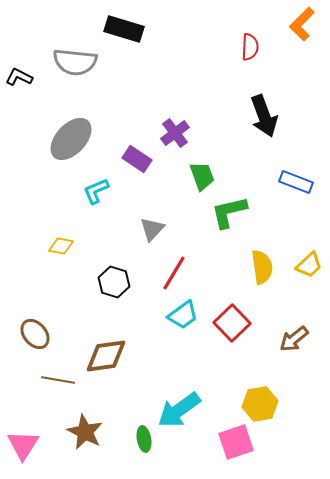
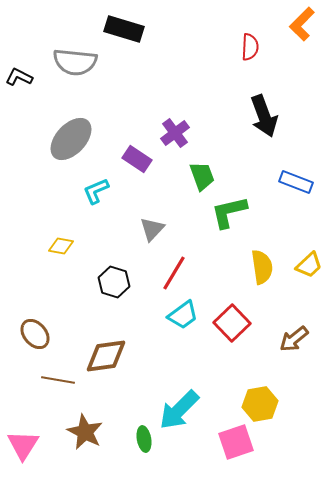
cyan arrow: rotated 9 degrees counterclockwise
